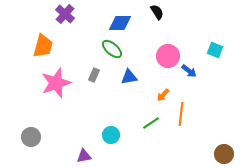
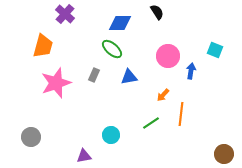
blue arrow: moved 2 px right; rotated 119 degrees counterclockwise
